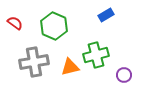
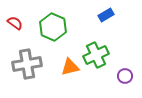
green hexagon: moved 1 px left, 1 px down
green cross: rotated 10 degrees counterclockwise
gray cross: moved 7 px left, 2 px down
purple circle: moved 1 px right, 1 px down
